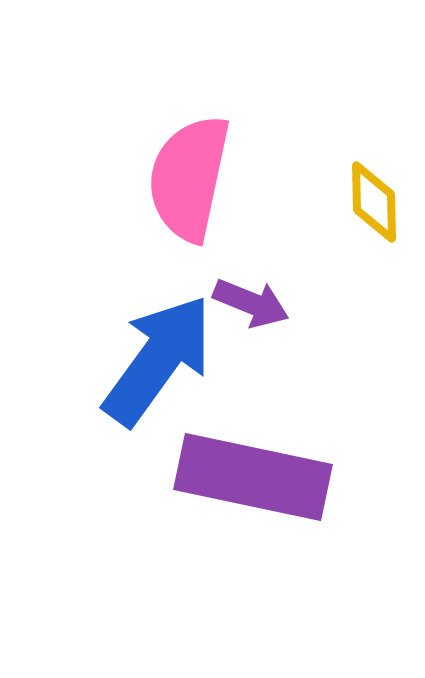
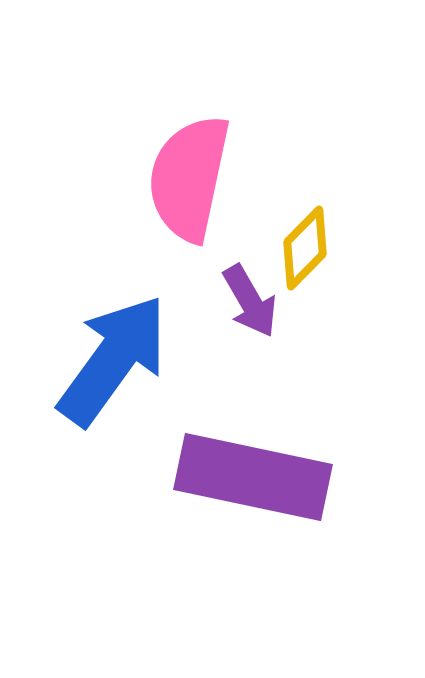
yellow diamond: moved 69 px left, 46 px down; rotated 46 degrees clockwise
purple arrow: moved 1 px left, 2 px up; rotated 38 degrees clockwise
blue arrow: moved 45 px left
